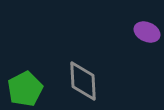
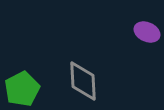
green pentagon: moved 3 px left
